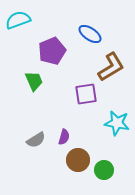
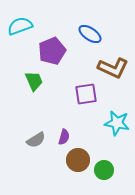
cyan semicircle: moved 2 px right, 6 px down
brown L-shape: moved 2 px right, 1 px down; rotated 56 degrees clockwise
